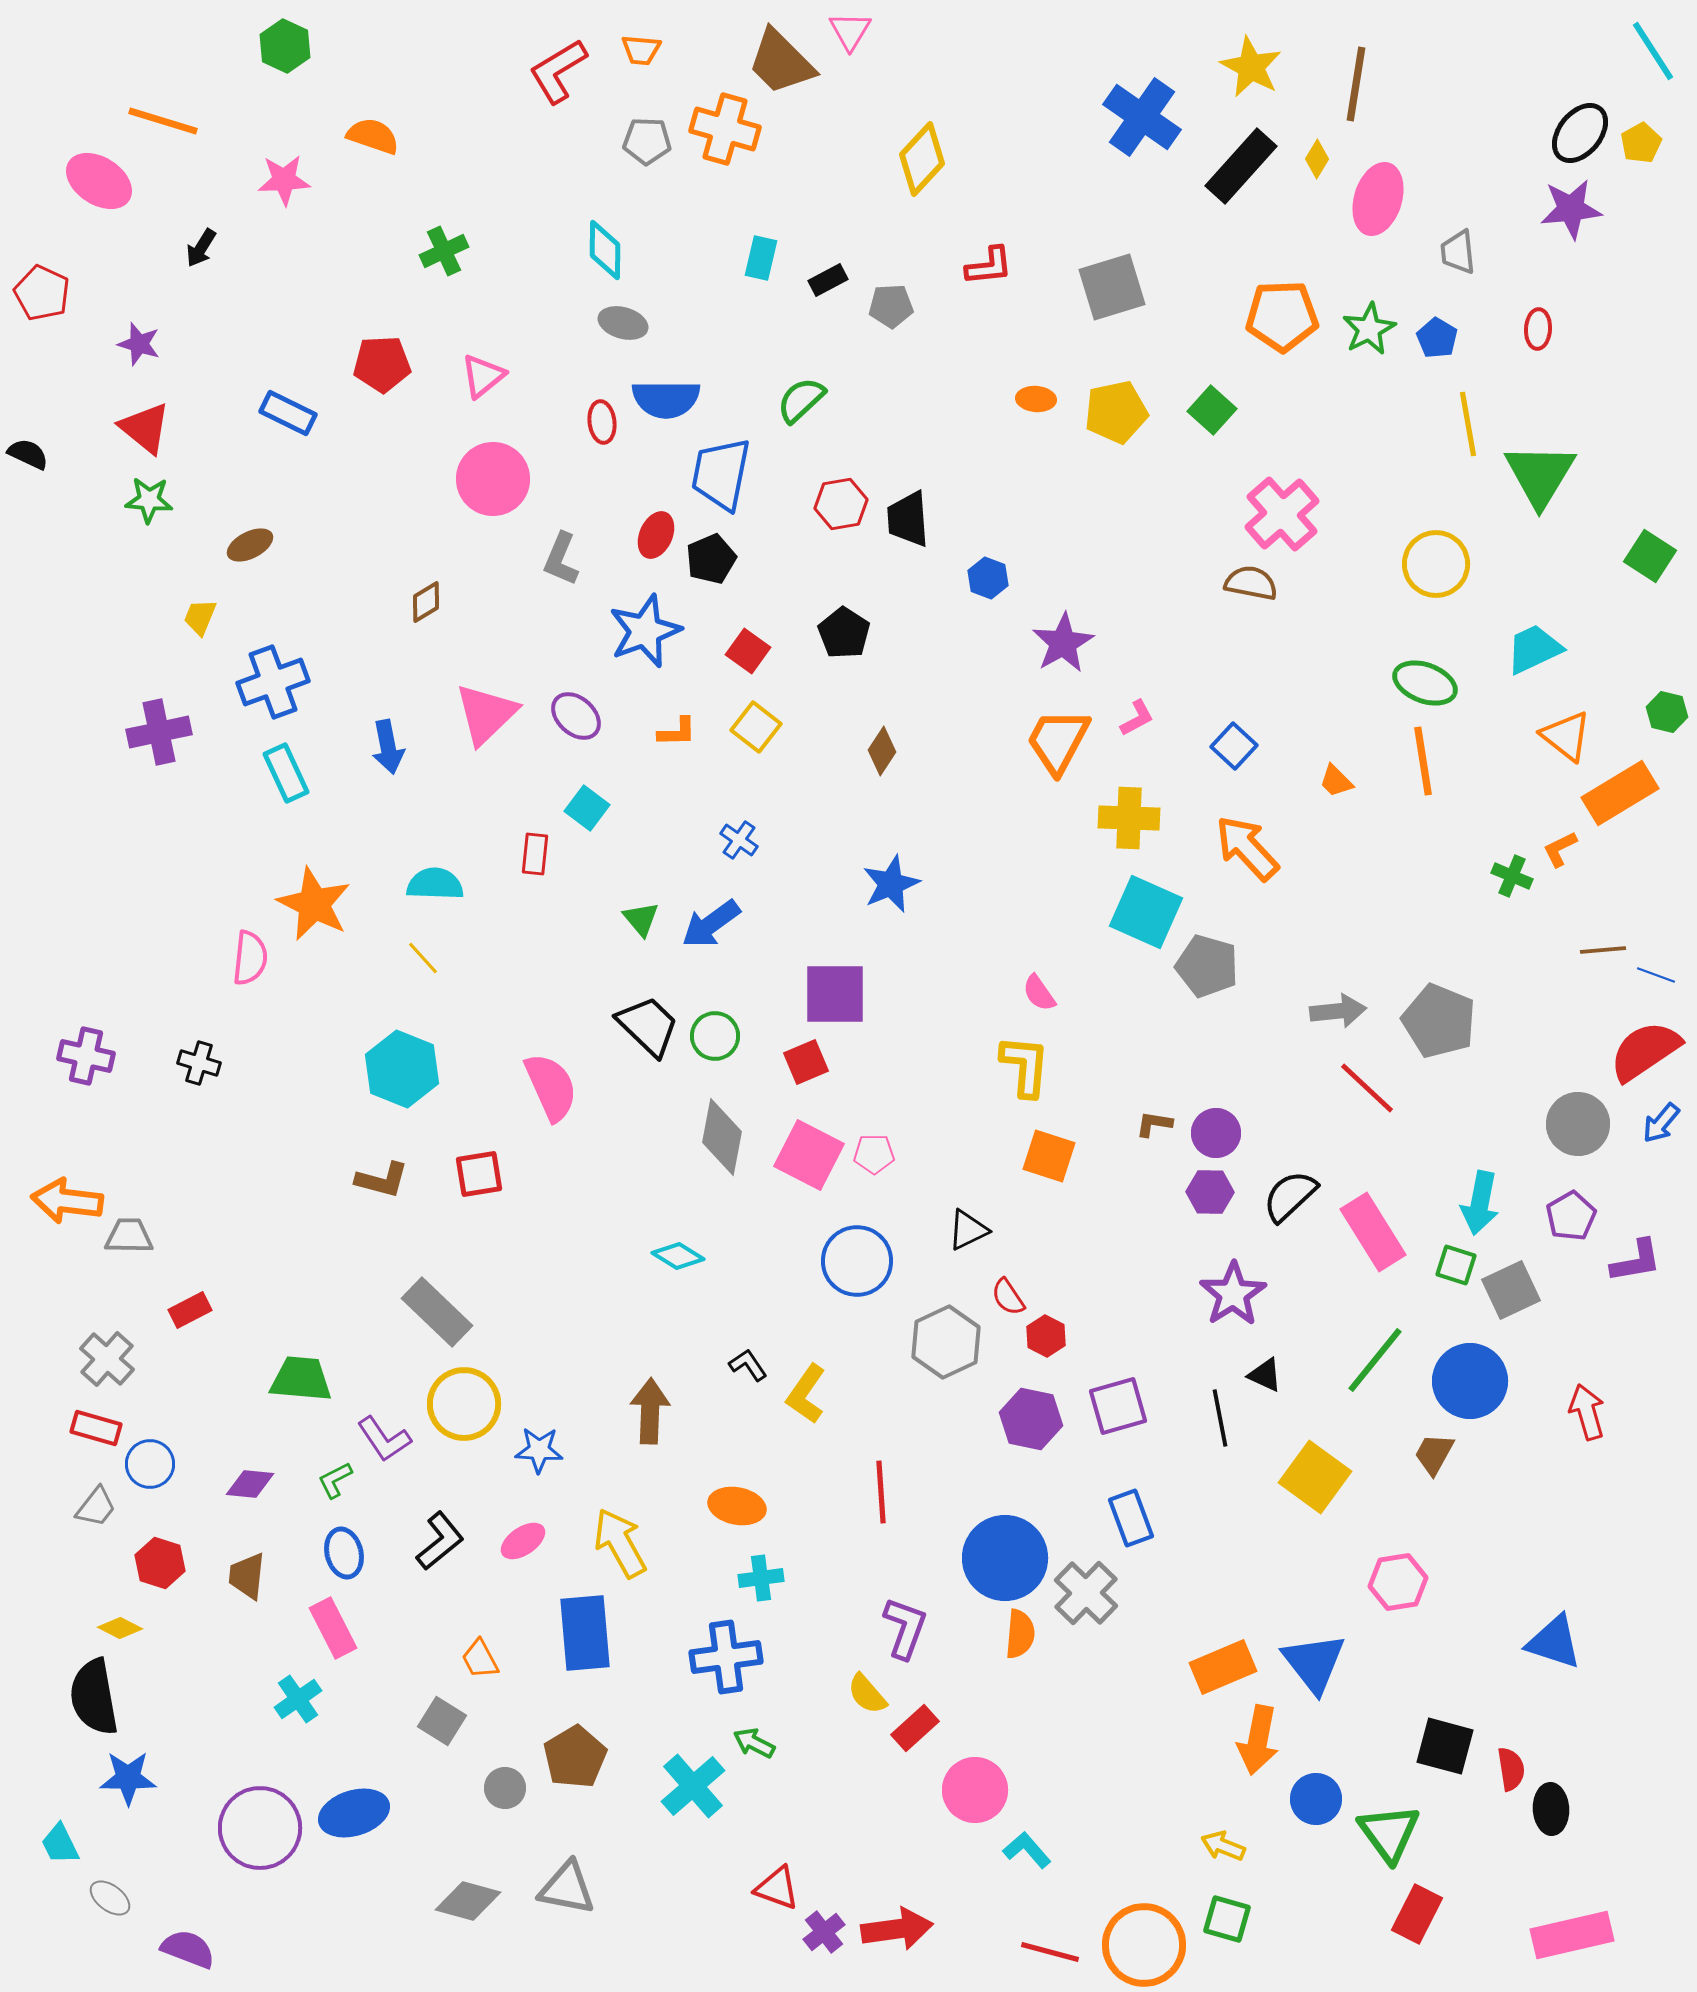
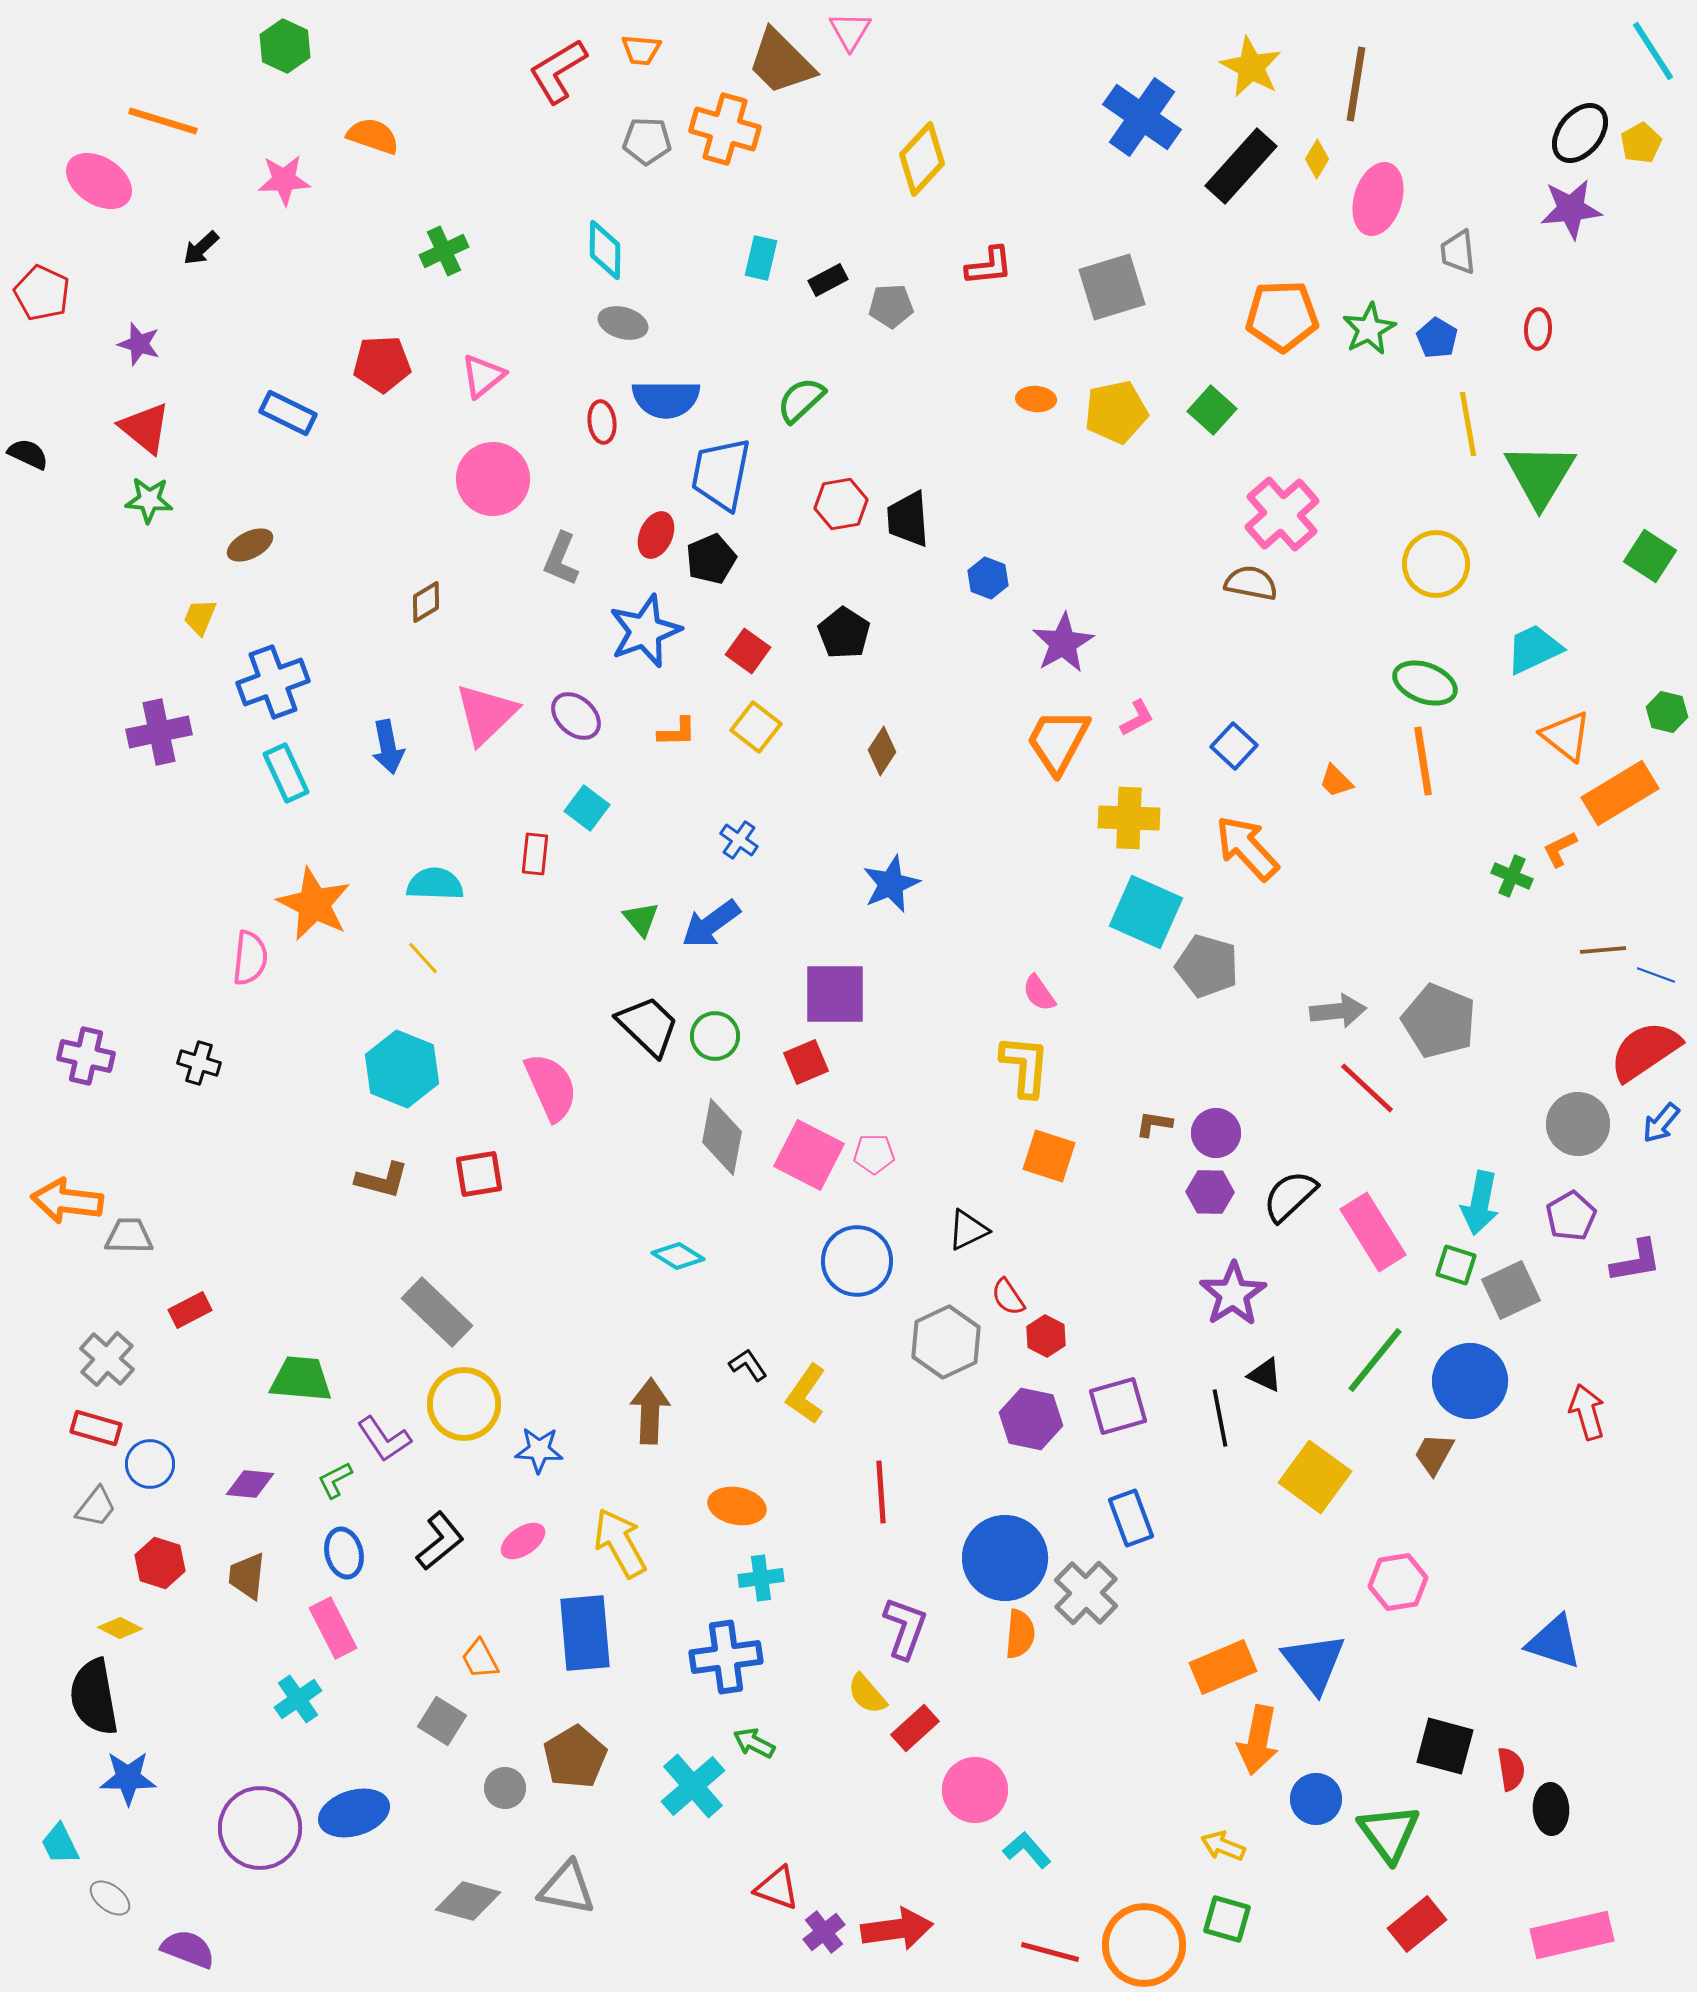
black arrow at (201, 248): rotated 15 degrees clockwise
red rectangle at (1417, 1914): moved 10 px down; rotated 24 degrees clockwise
